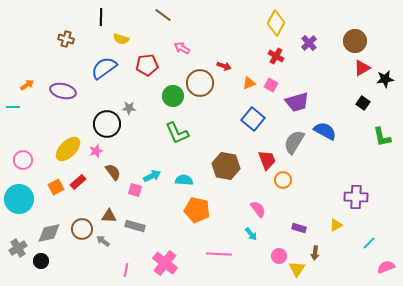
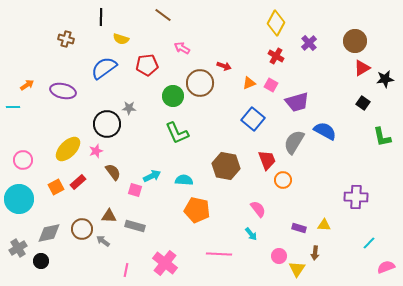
yellow triangle at (336, 225): moved 12 px left; rotated 32 degrees clockwise
